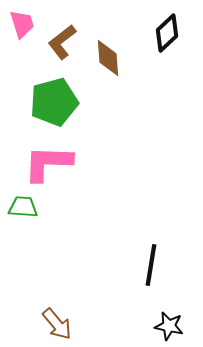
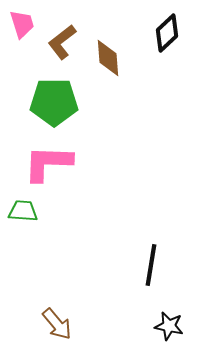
green pentagon: rotated 15 degrees clockwise
green trapezoid: moved 4 px down
